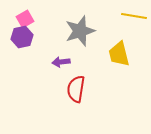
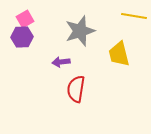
purple hexagon: rotated 10 degrees clockwise
